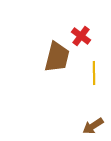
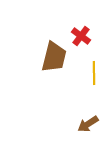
brown trapezoid: moved 3 px left
brown arrow: moved 5 px left, 2 px up
